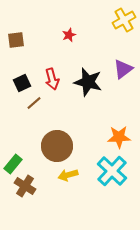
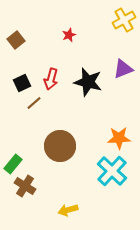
brown square: rotated 30 degrees counterclockwise
purple triangle: rotated 15 degrees clockwise
red arrow: moved 1 px left; rotated 30 degrees clockwise
orange star: moved 1 px down
brown circle: moved 3 px right
yellow arrow: moved 35 px down
